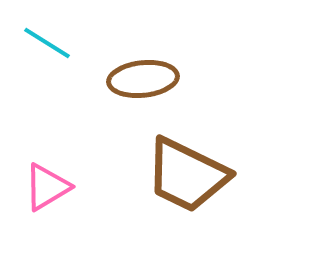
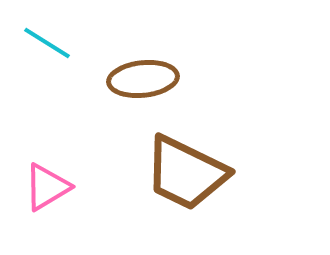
brown trapezoid: moved 1 px left, 2 px up
